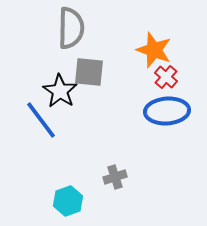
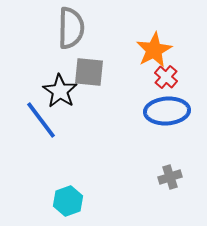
orange star: rotated 24 degrees clockwise
gray cross: moved 55 px right
